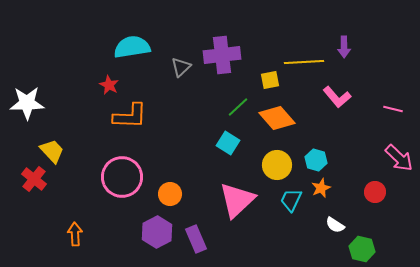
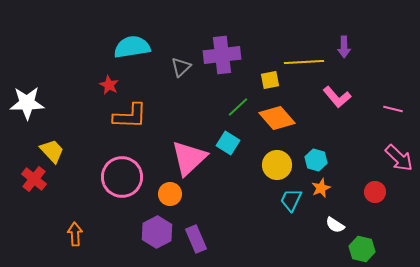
pink triangle: moved 48 px left, 42 px up
